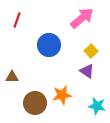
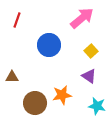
purple triangle: moved 2 px right, 5 px down
